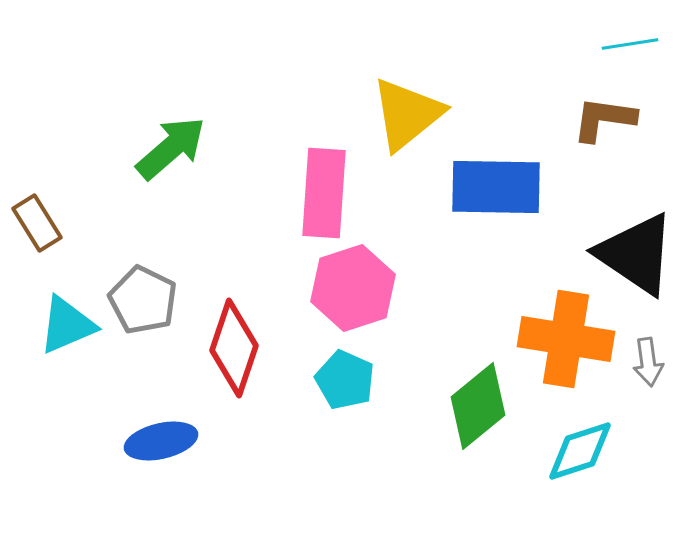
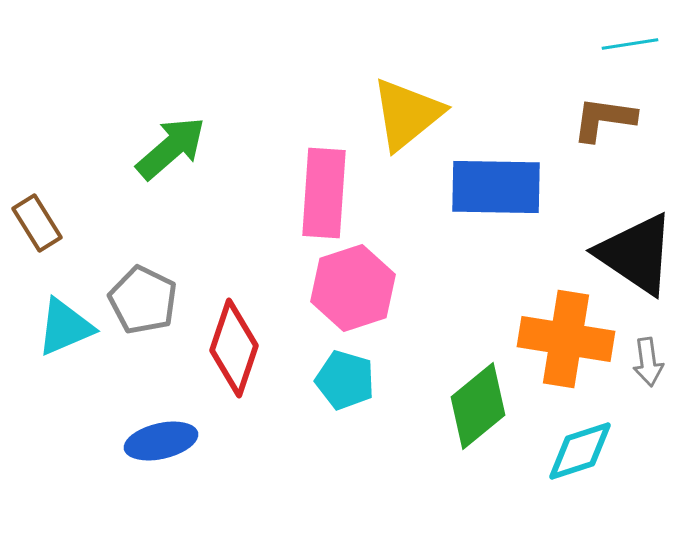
cyan triangle: moved 2 px left, 2 px down
cyan pentagon: rotated 8 degrees counterclockwise
